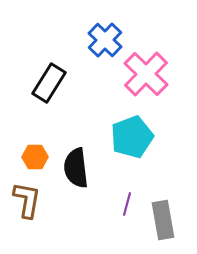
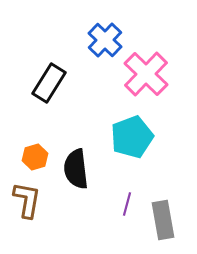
orange hexagon: rotated 15 degrees counterclockwise
black semicircle: moved 1 px down
